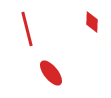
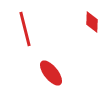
red line: moved 2 px left
